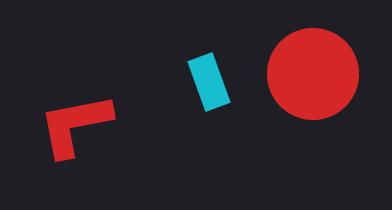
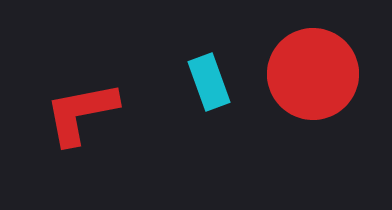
red L-shape: moved 6 px right, 12 px up
